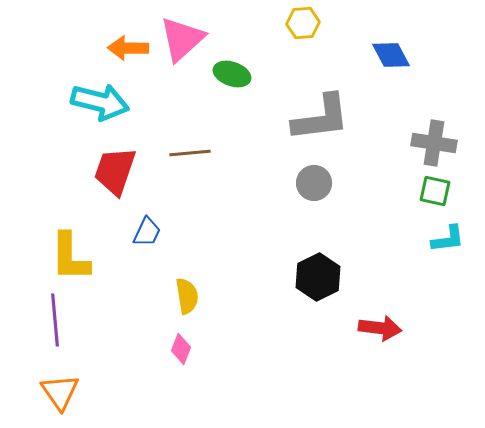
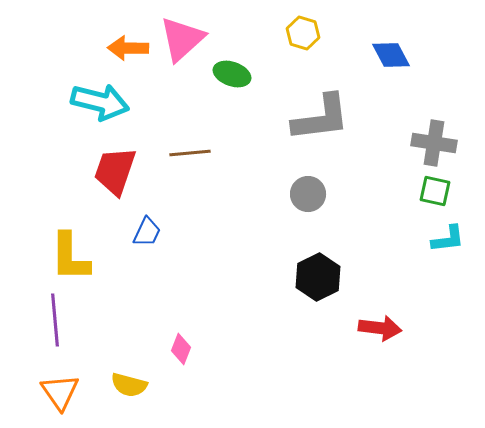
yellow hexagon: moved 10 px down; rotated 20 degrees clockwise
gray circle: moved 6 px left, 11 px down
yellow semicircle: moved 58 px left, 89 px down; rotated 114 degrees clockwise
